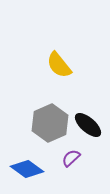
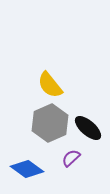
yellow semicircle: moved 9 px left, 20 px down
black ellipse: moved 3 px down
